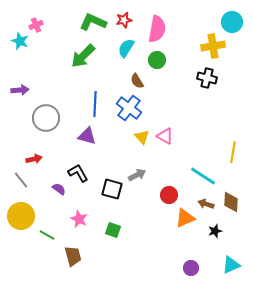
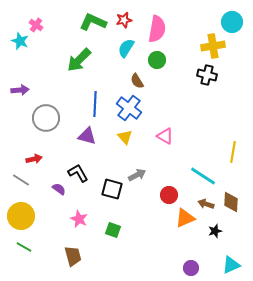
pink cross: rotated 32 degrees counterclockwise
green arrow: moved 4 px left, 4 px down
black cross: moved 3 px up
yellow triangle: moved 17 px left
gray line: rotated 18 degrees counterclockwise
green line: moved 23 px left, 12 px down
